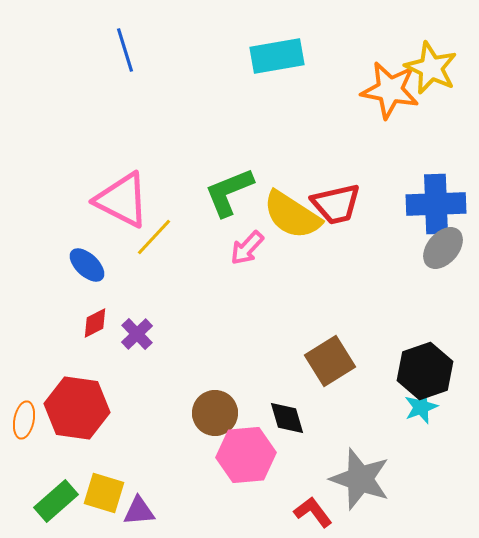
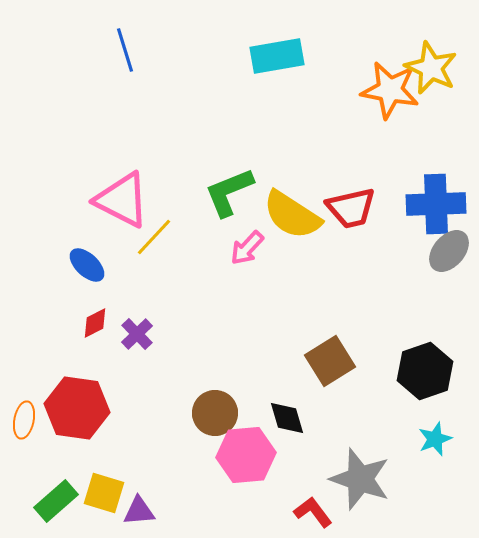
red trapezoid: moved 15 px right, 4 px down
gray ellipse: moved 6 px right, 3 px down
cyan star: moved 14 px right, 32 px down
